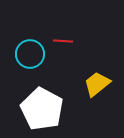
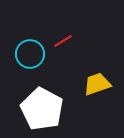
red line: rotated 36 degrees counterclockwise
yellow trapezoid: rotated 20 degrees clockwise
